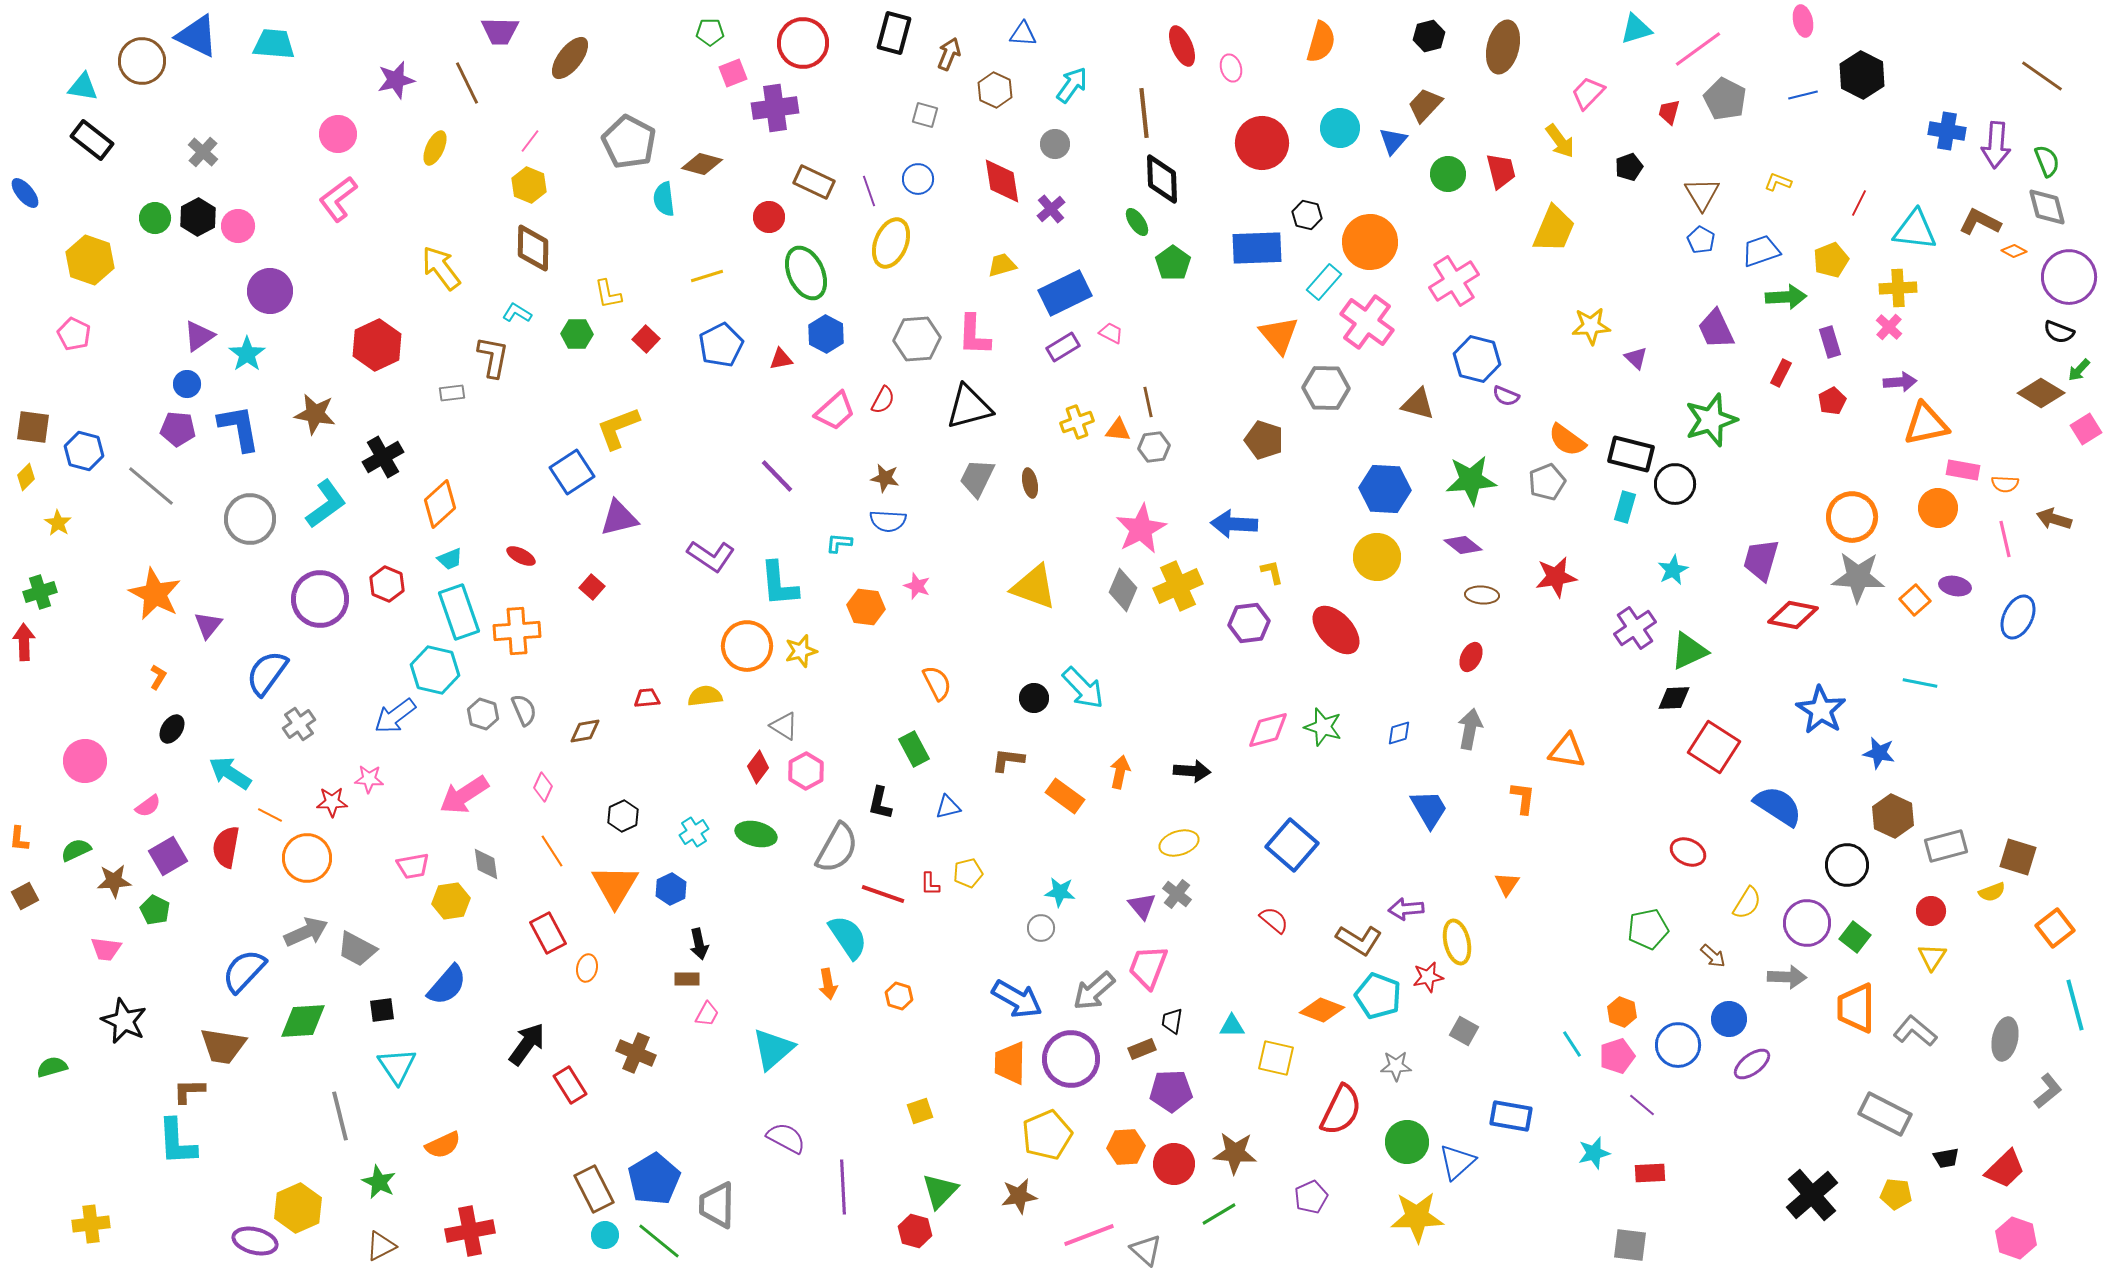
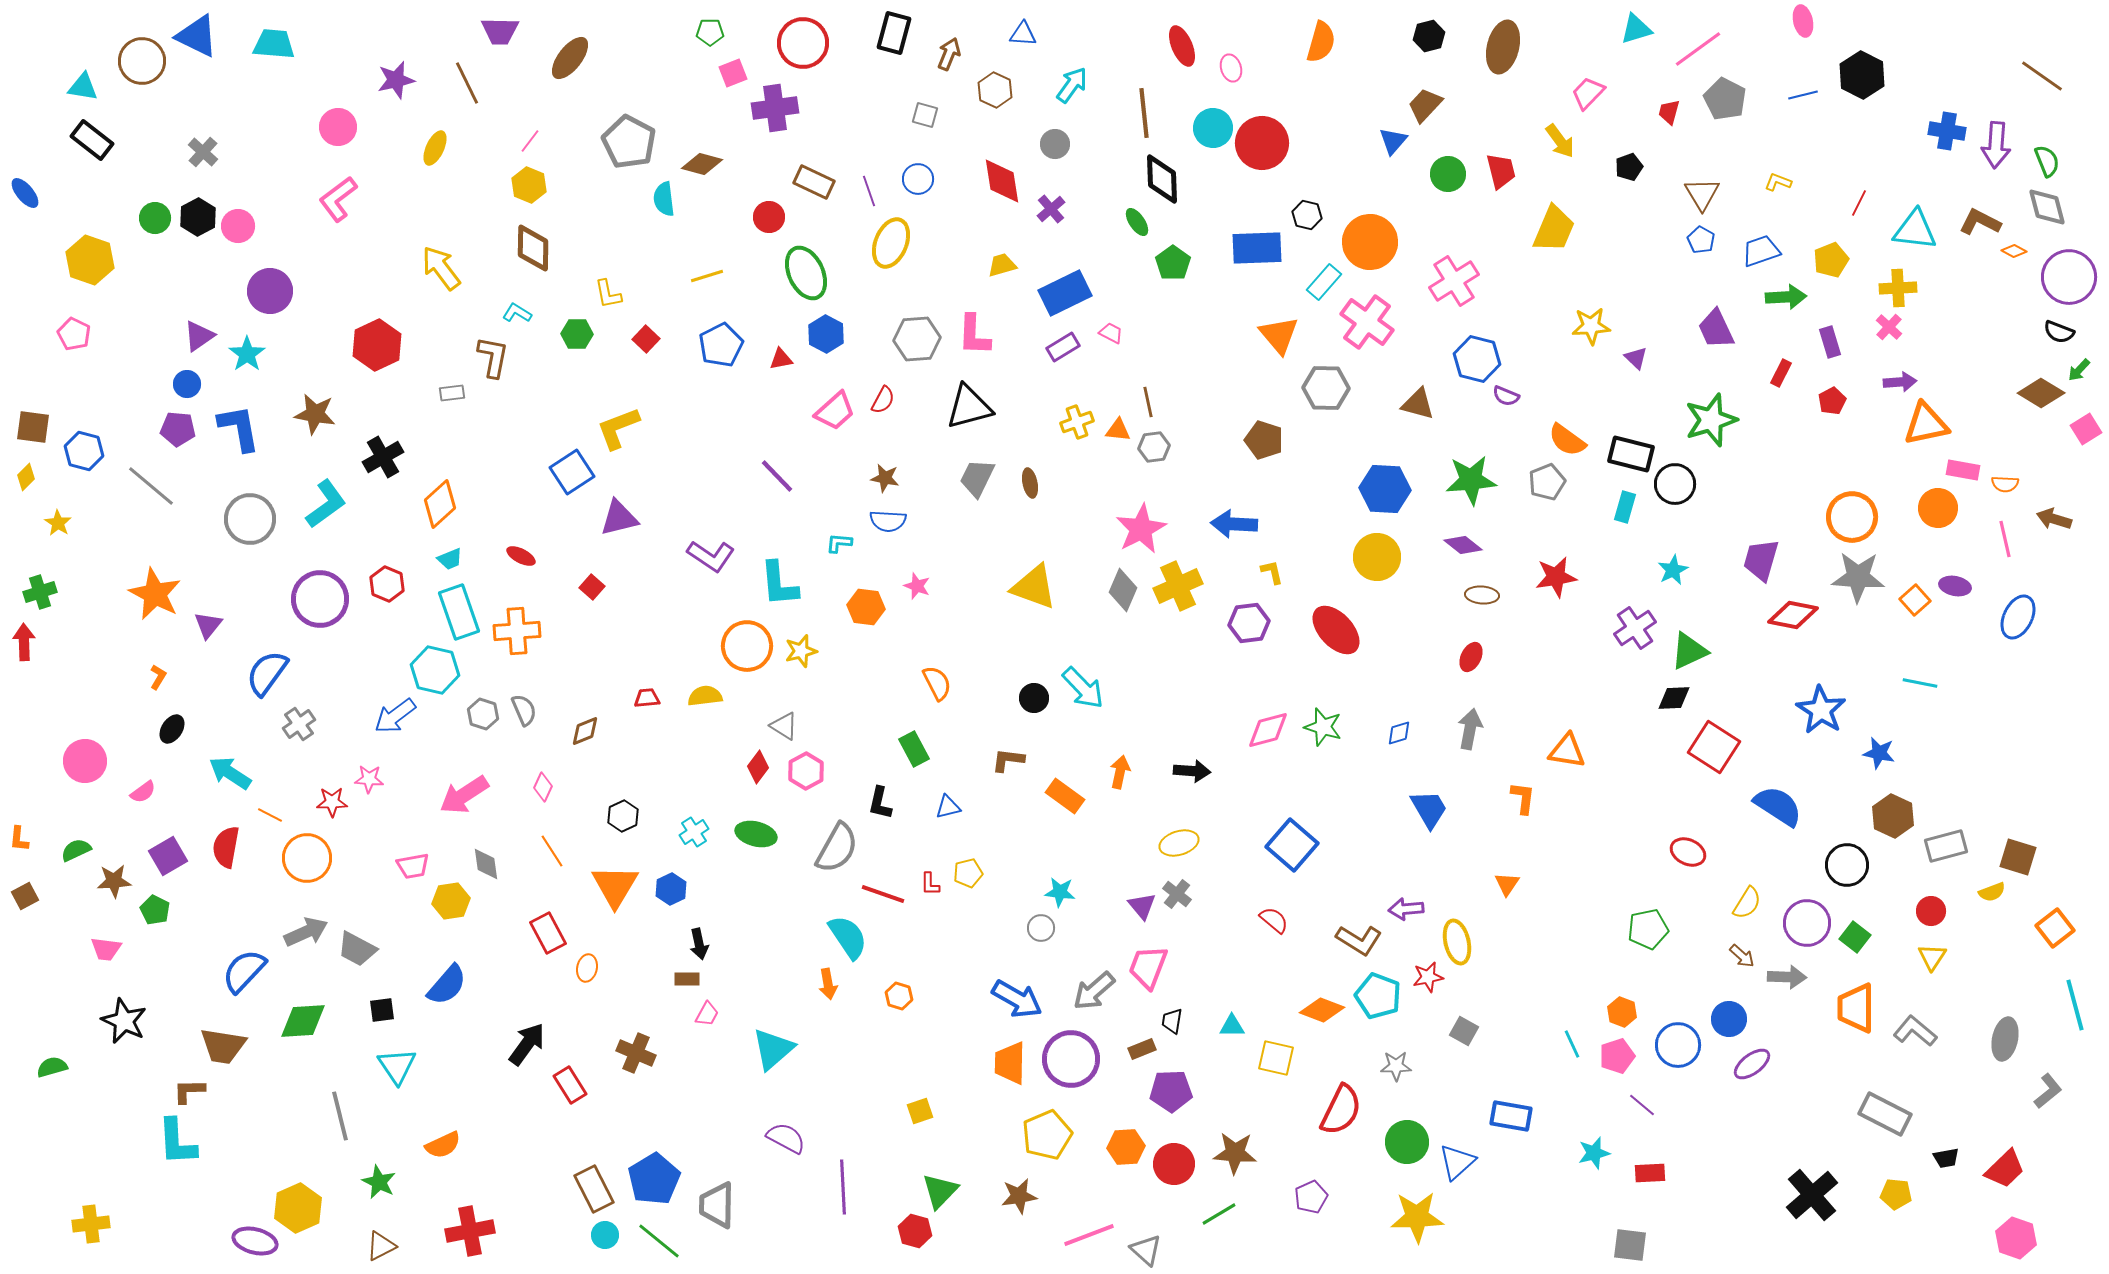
cyan circle at (1340, 128): moved 127 px left
pink circle at (338, 134): moved 7 px up
brown diamond at (585, 731): rotated 12 degrees counterclockwise
pink semicircle at (148, 806): moved 5 px left, 14 px up
brown arrow at (1713, 956): moved 29 px right
cyan line at (1572, 1044): rotated 8 degrees clockwise
